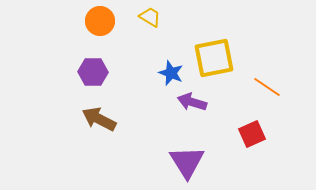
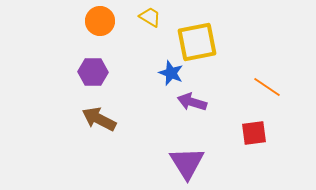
yellow square: moved 17 px left, 16 px up
red square: moved 2 px right, 1 px up; rotated 16 degrees clockwise
purple triangle: moved 1 px down
